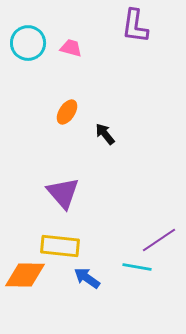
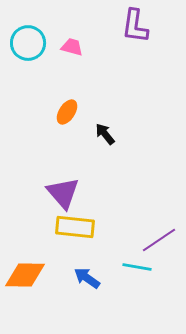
pink trapezoid: moved 1 px right, 1 px up
yellow rectangle: moved 15 px right, 19 px up
